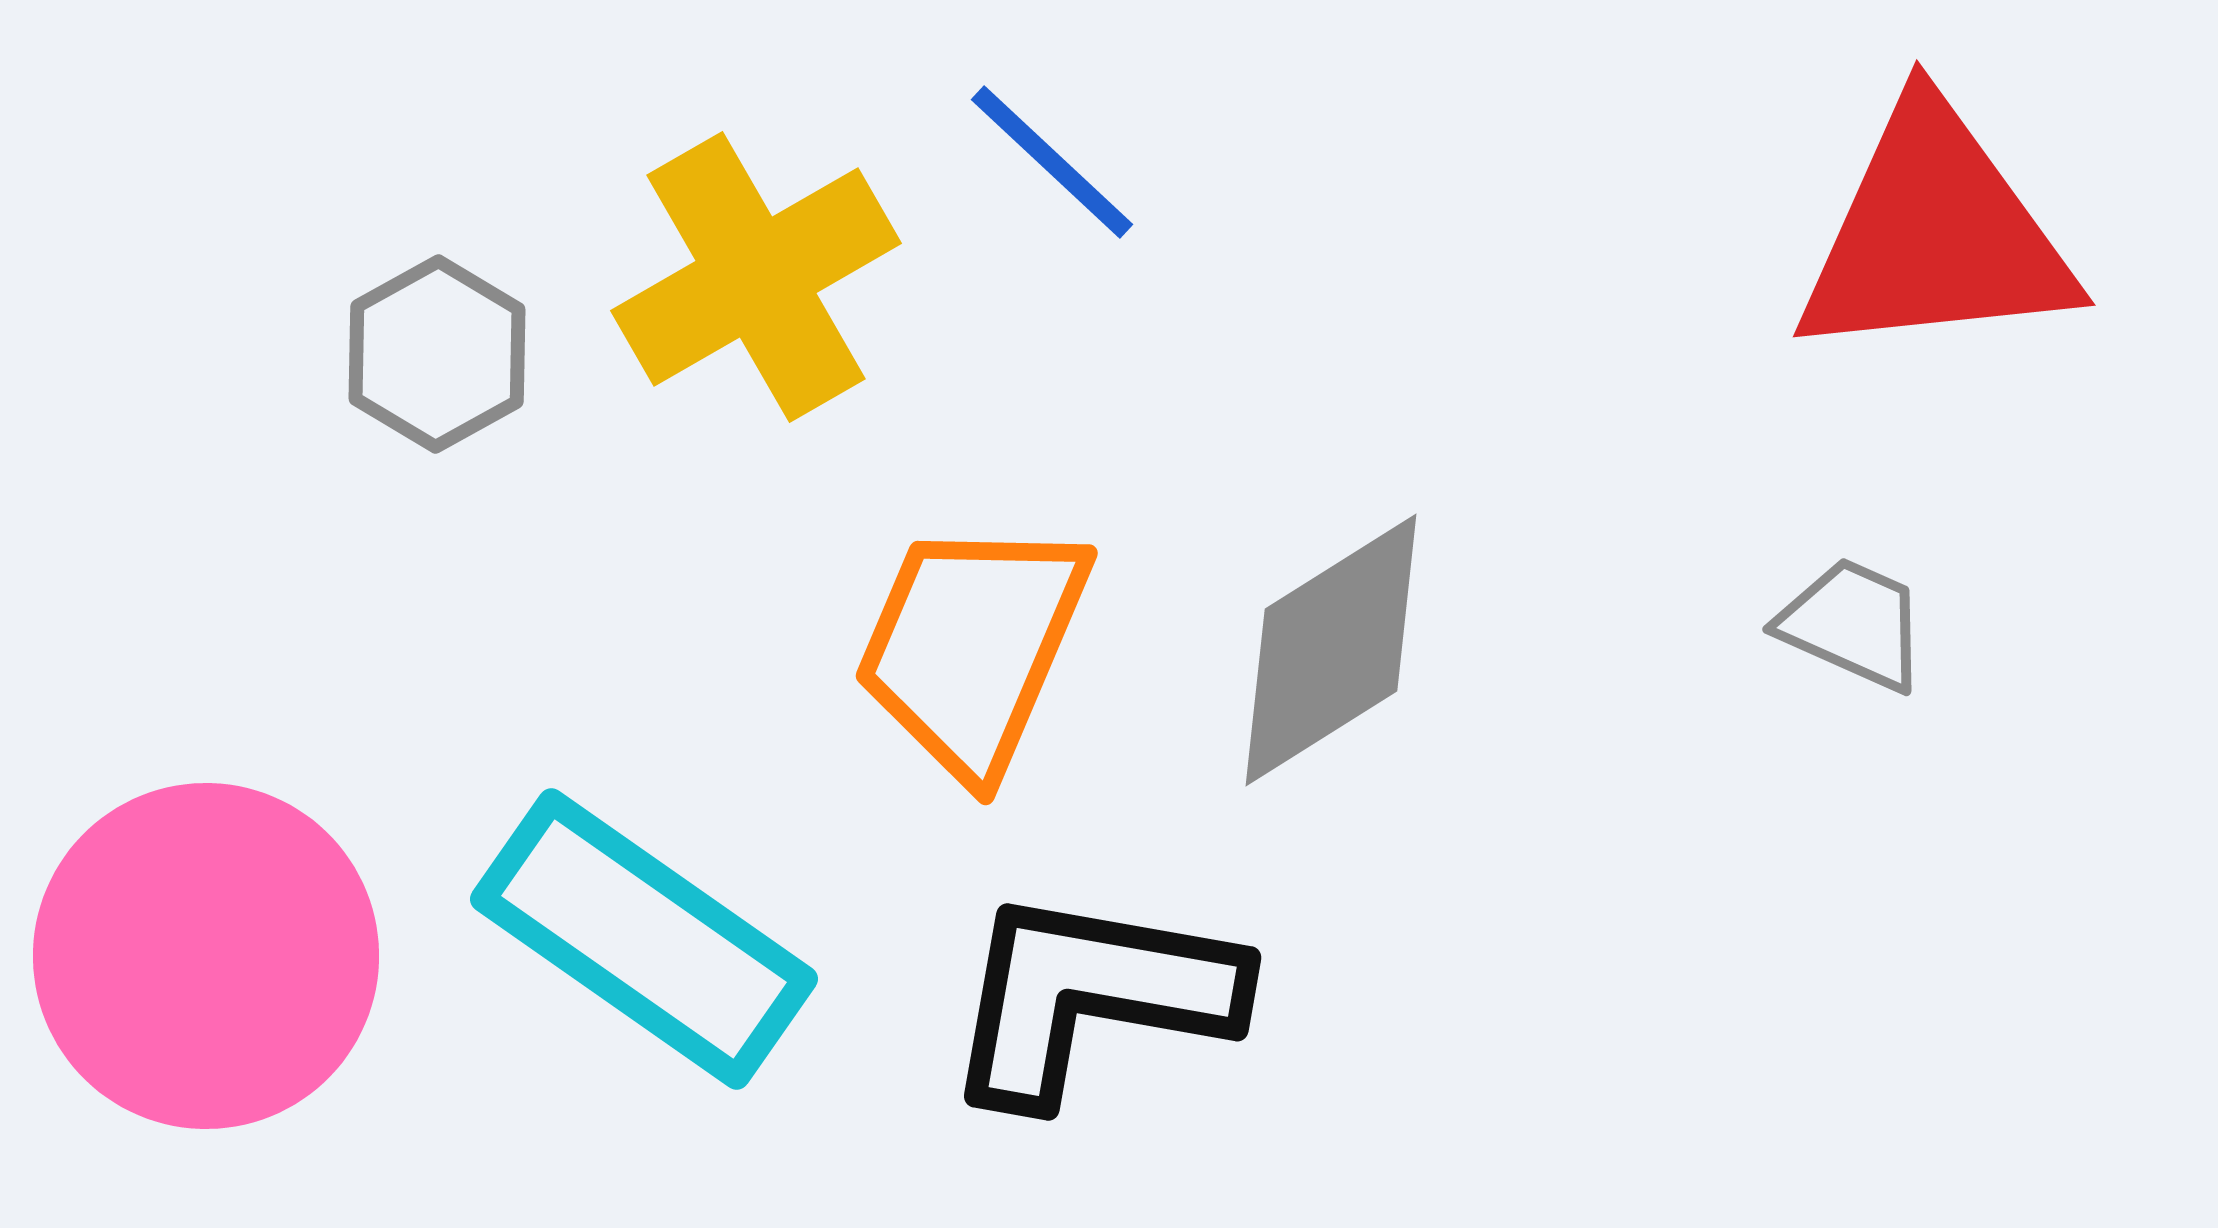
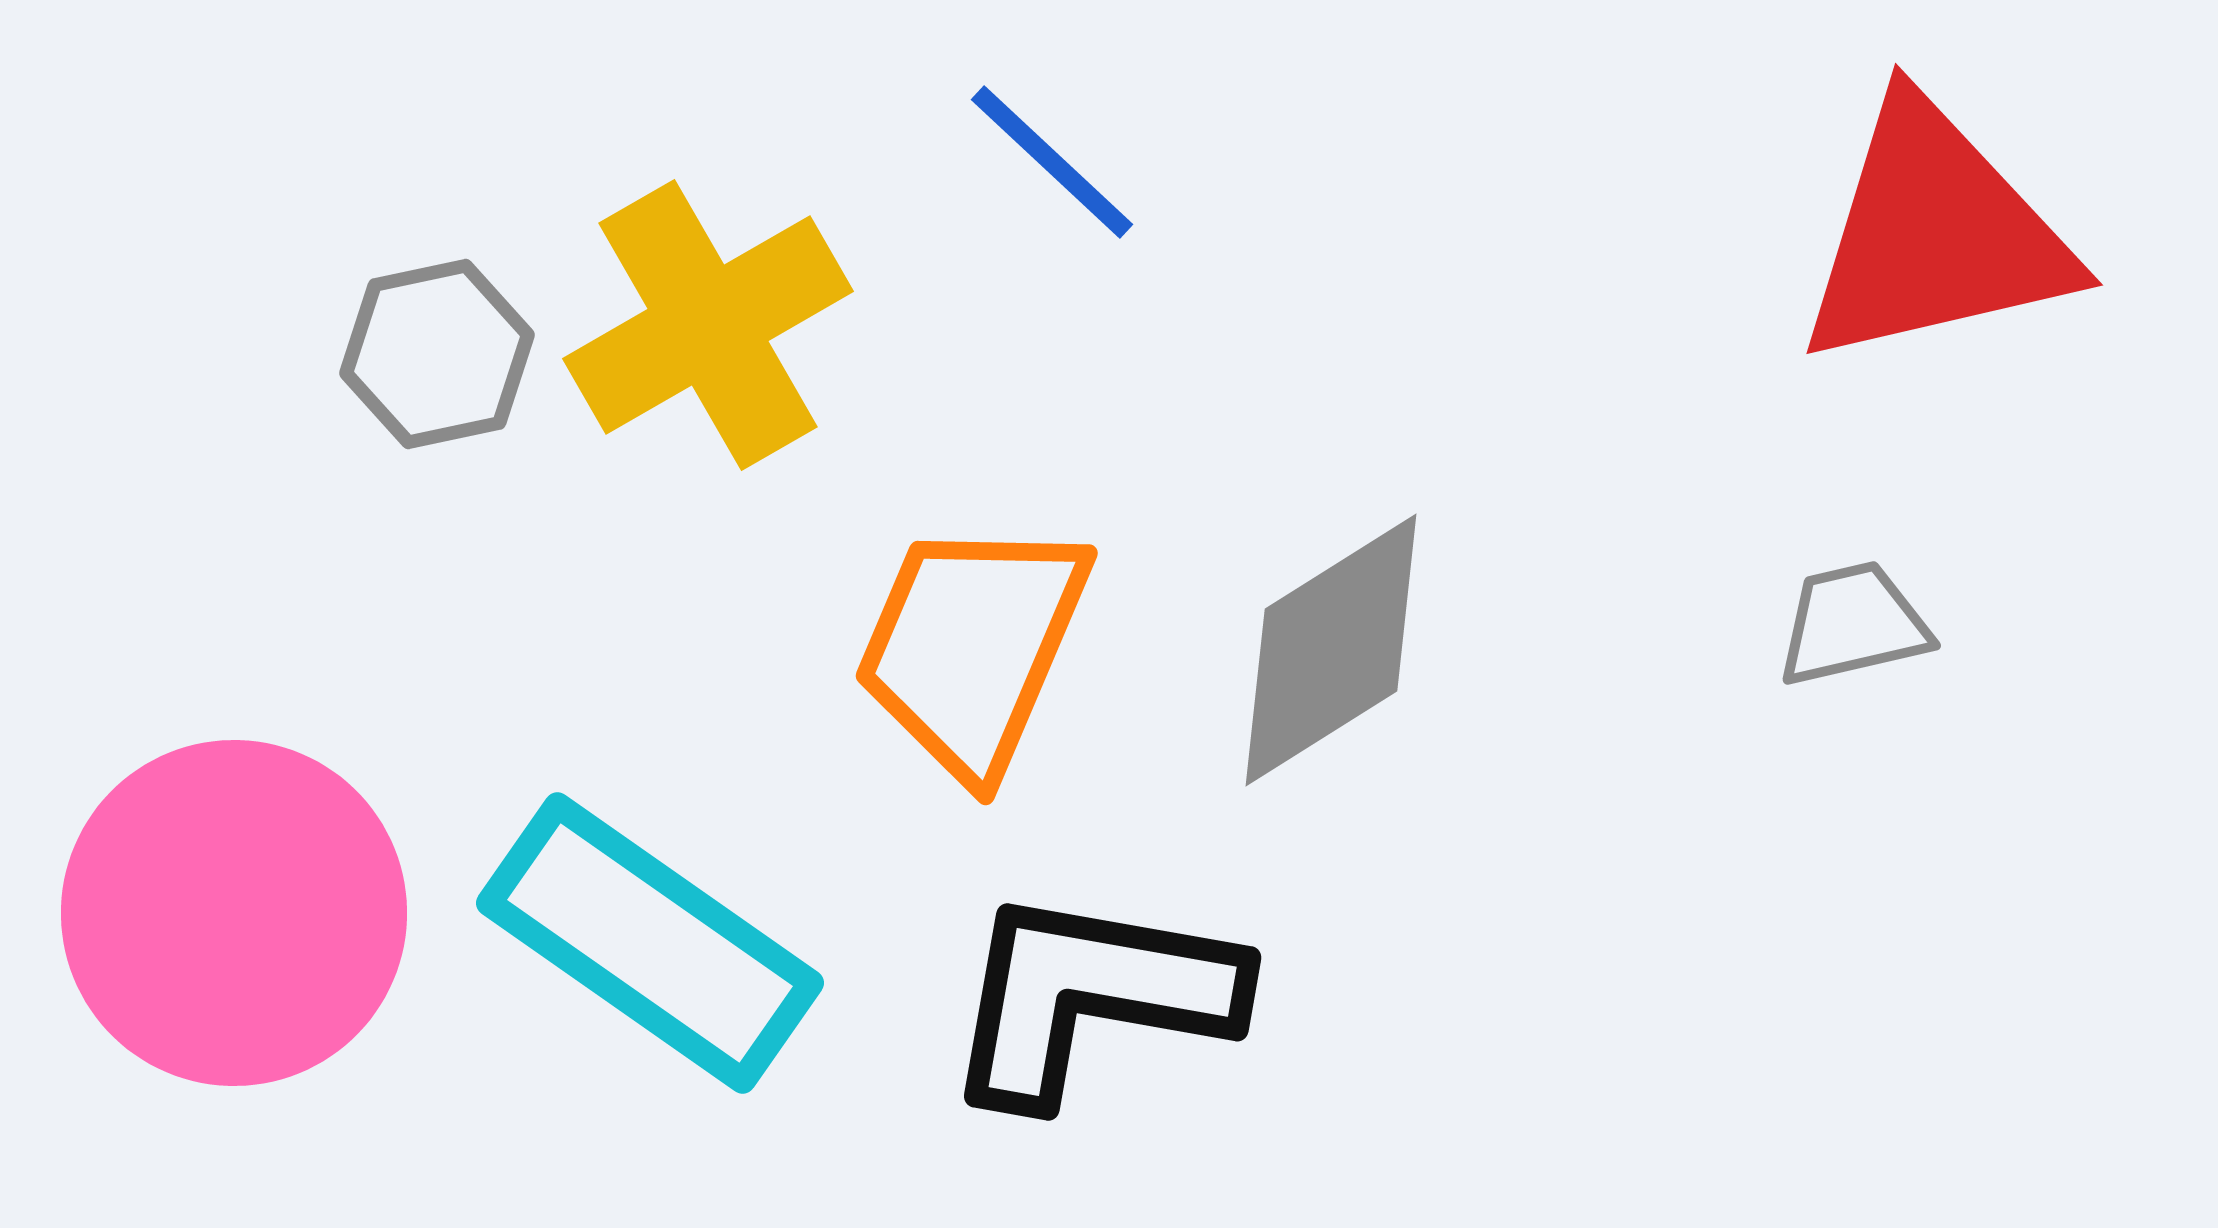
red triangle: rotated 7 degrees counterclockwise
yellow cross: moved 48 px left, 48 px down
gray hexagon: rotated 17 degrees clockwise
gray trapezoid: rotated 37 degrees counterclockwise
cyan rectangle: moved 6 px right, 4 px down
pink circle: moved 28 px right, 43 px up
